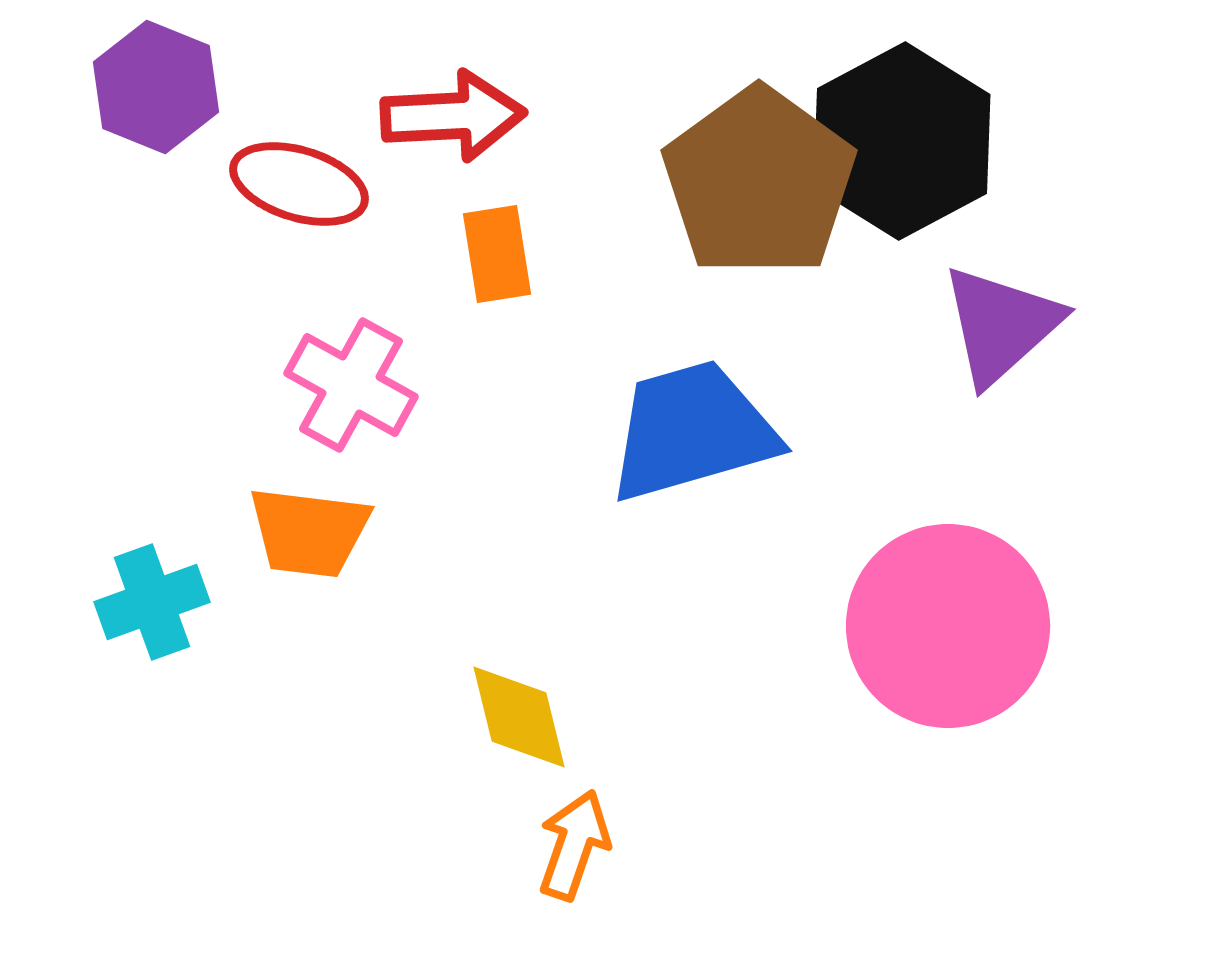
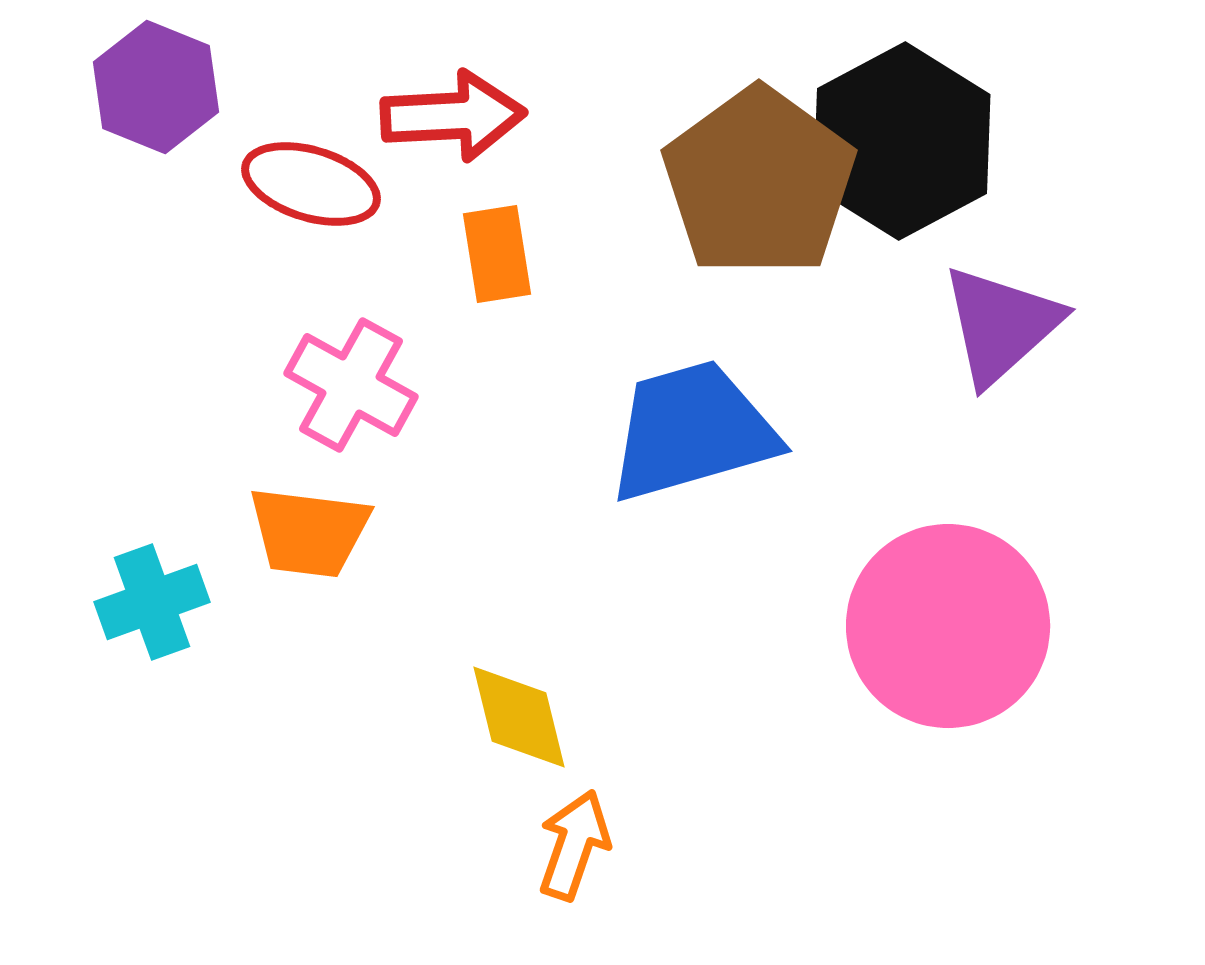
red ellipse: moved 12 px right
